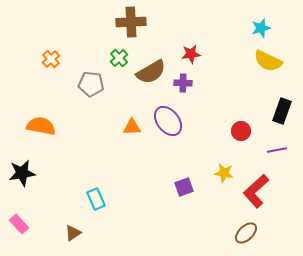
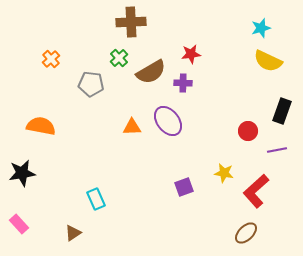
red circle: moved 7 px right
